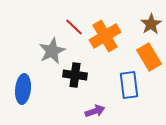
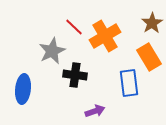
brown star: moved 1 px right, 1 px up
blue rectangle: moved 2 px up
